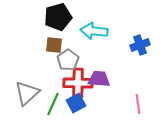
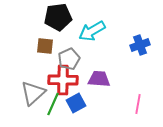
black pentagon: rotated 8 degrees clockwise
cyan arrow: moved 2 px left; rotated 36 degrees counterclockwise
brown square: moved 9 px left, 1 px down
gray pentagon: moved 1 px right, 1 px up; rotated 10 degrees clockwise
red cross: moved 15 px left, 3 px up
gray triangle: moved 6 px right
pink line: rotated 18 degrees clockwise
